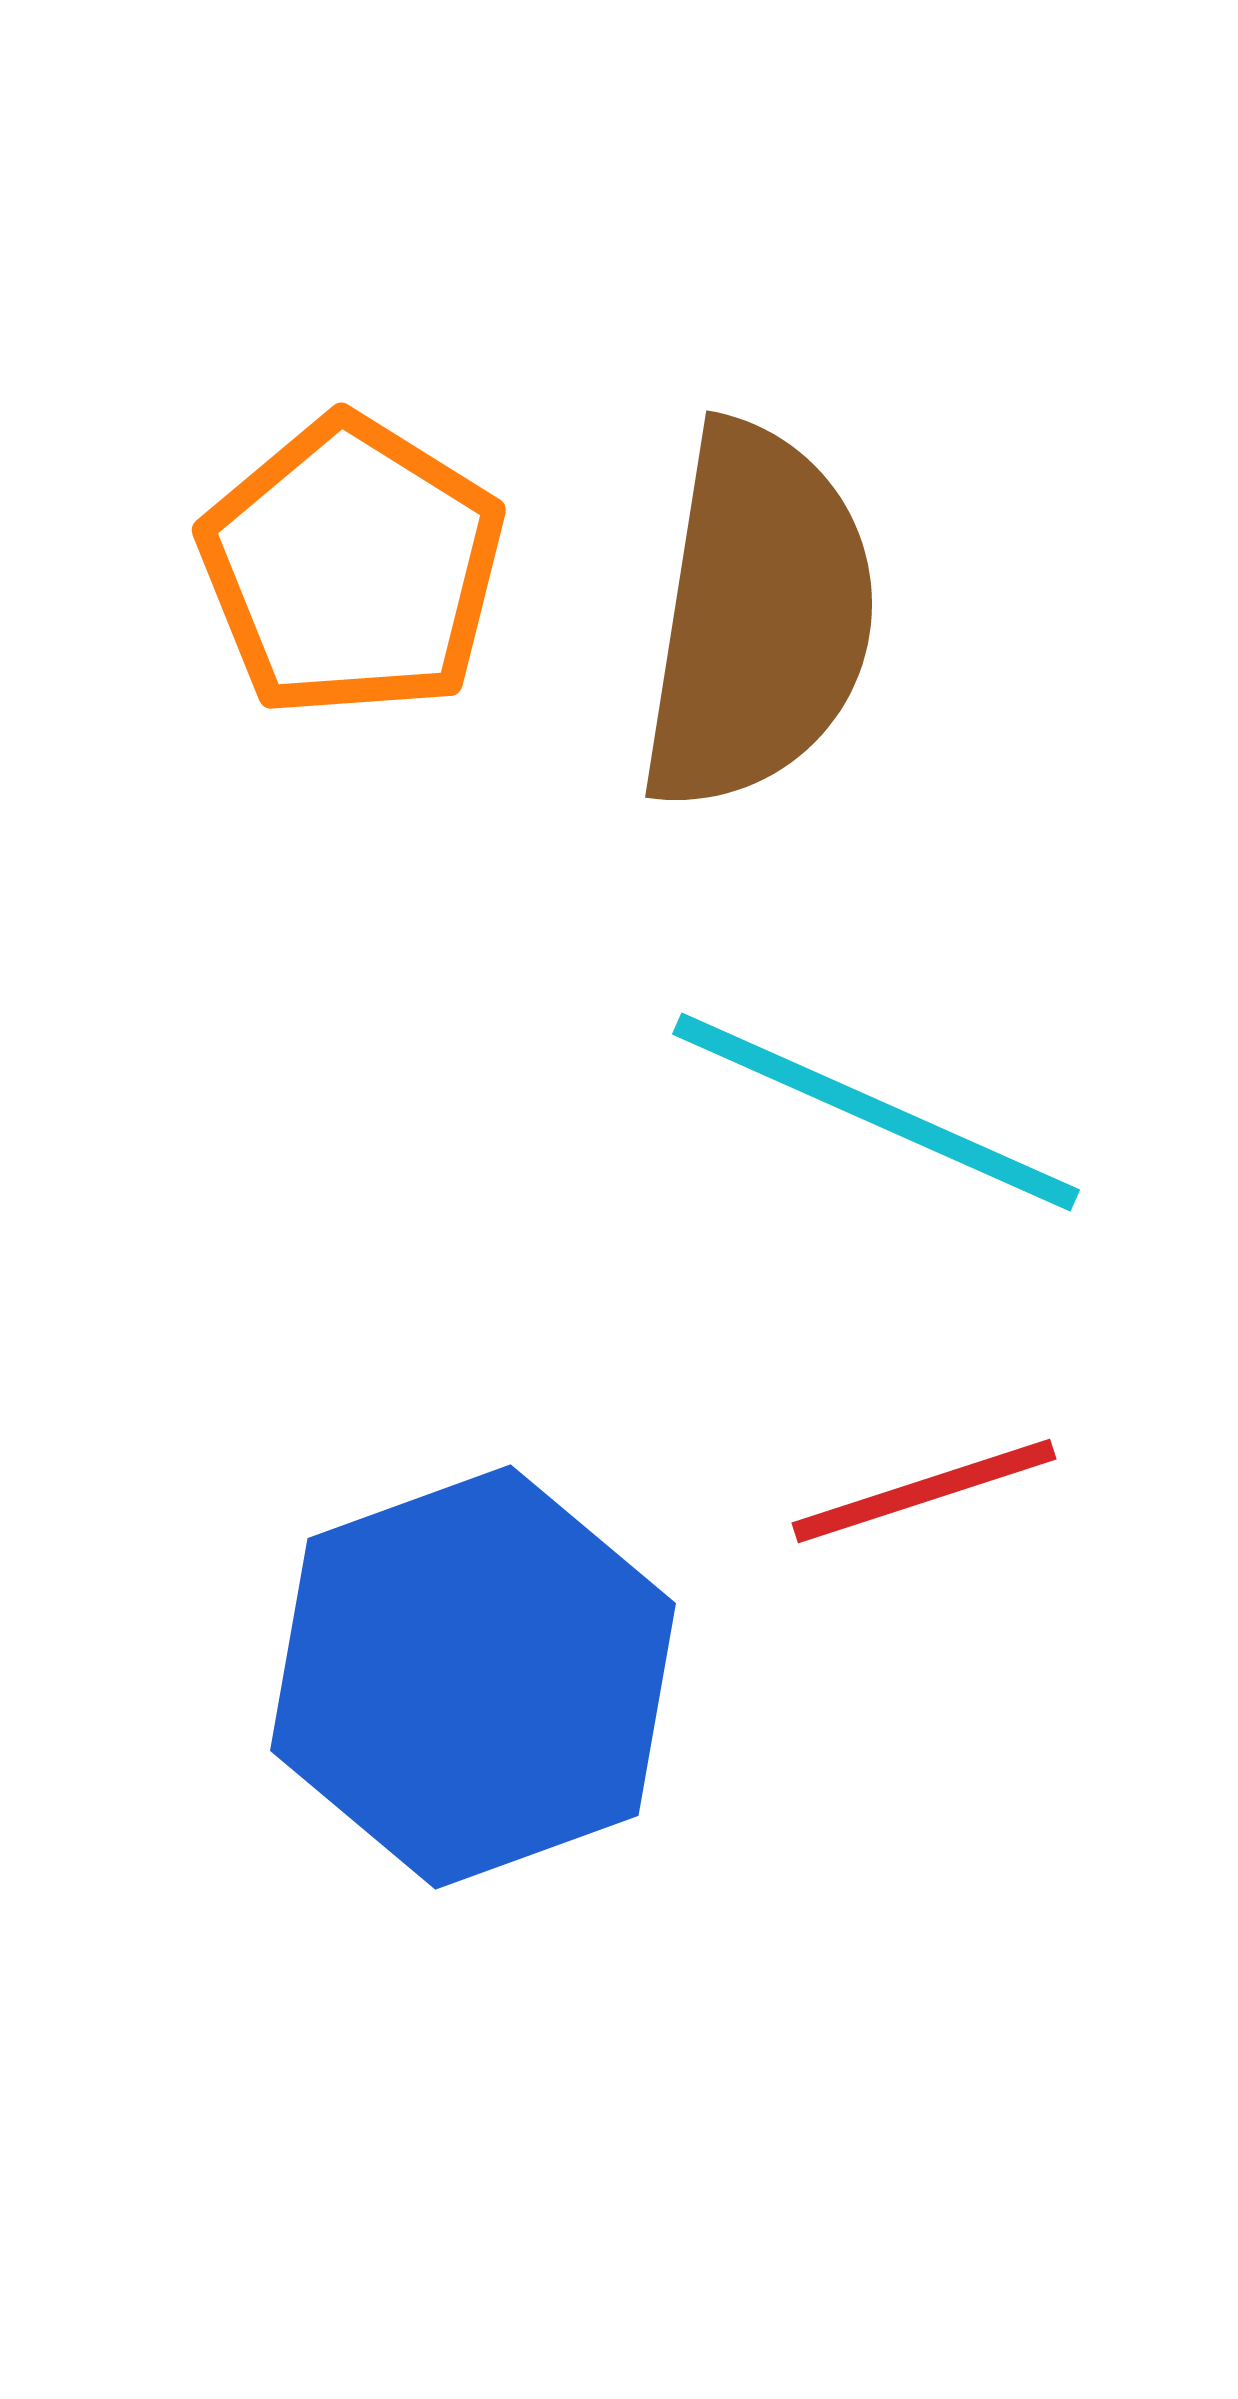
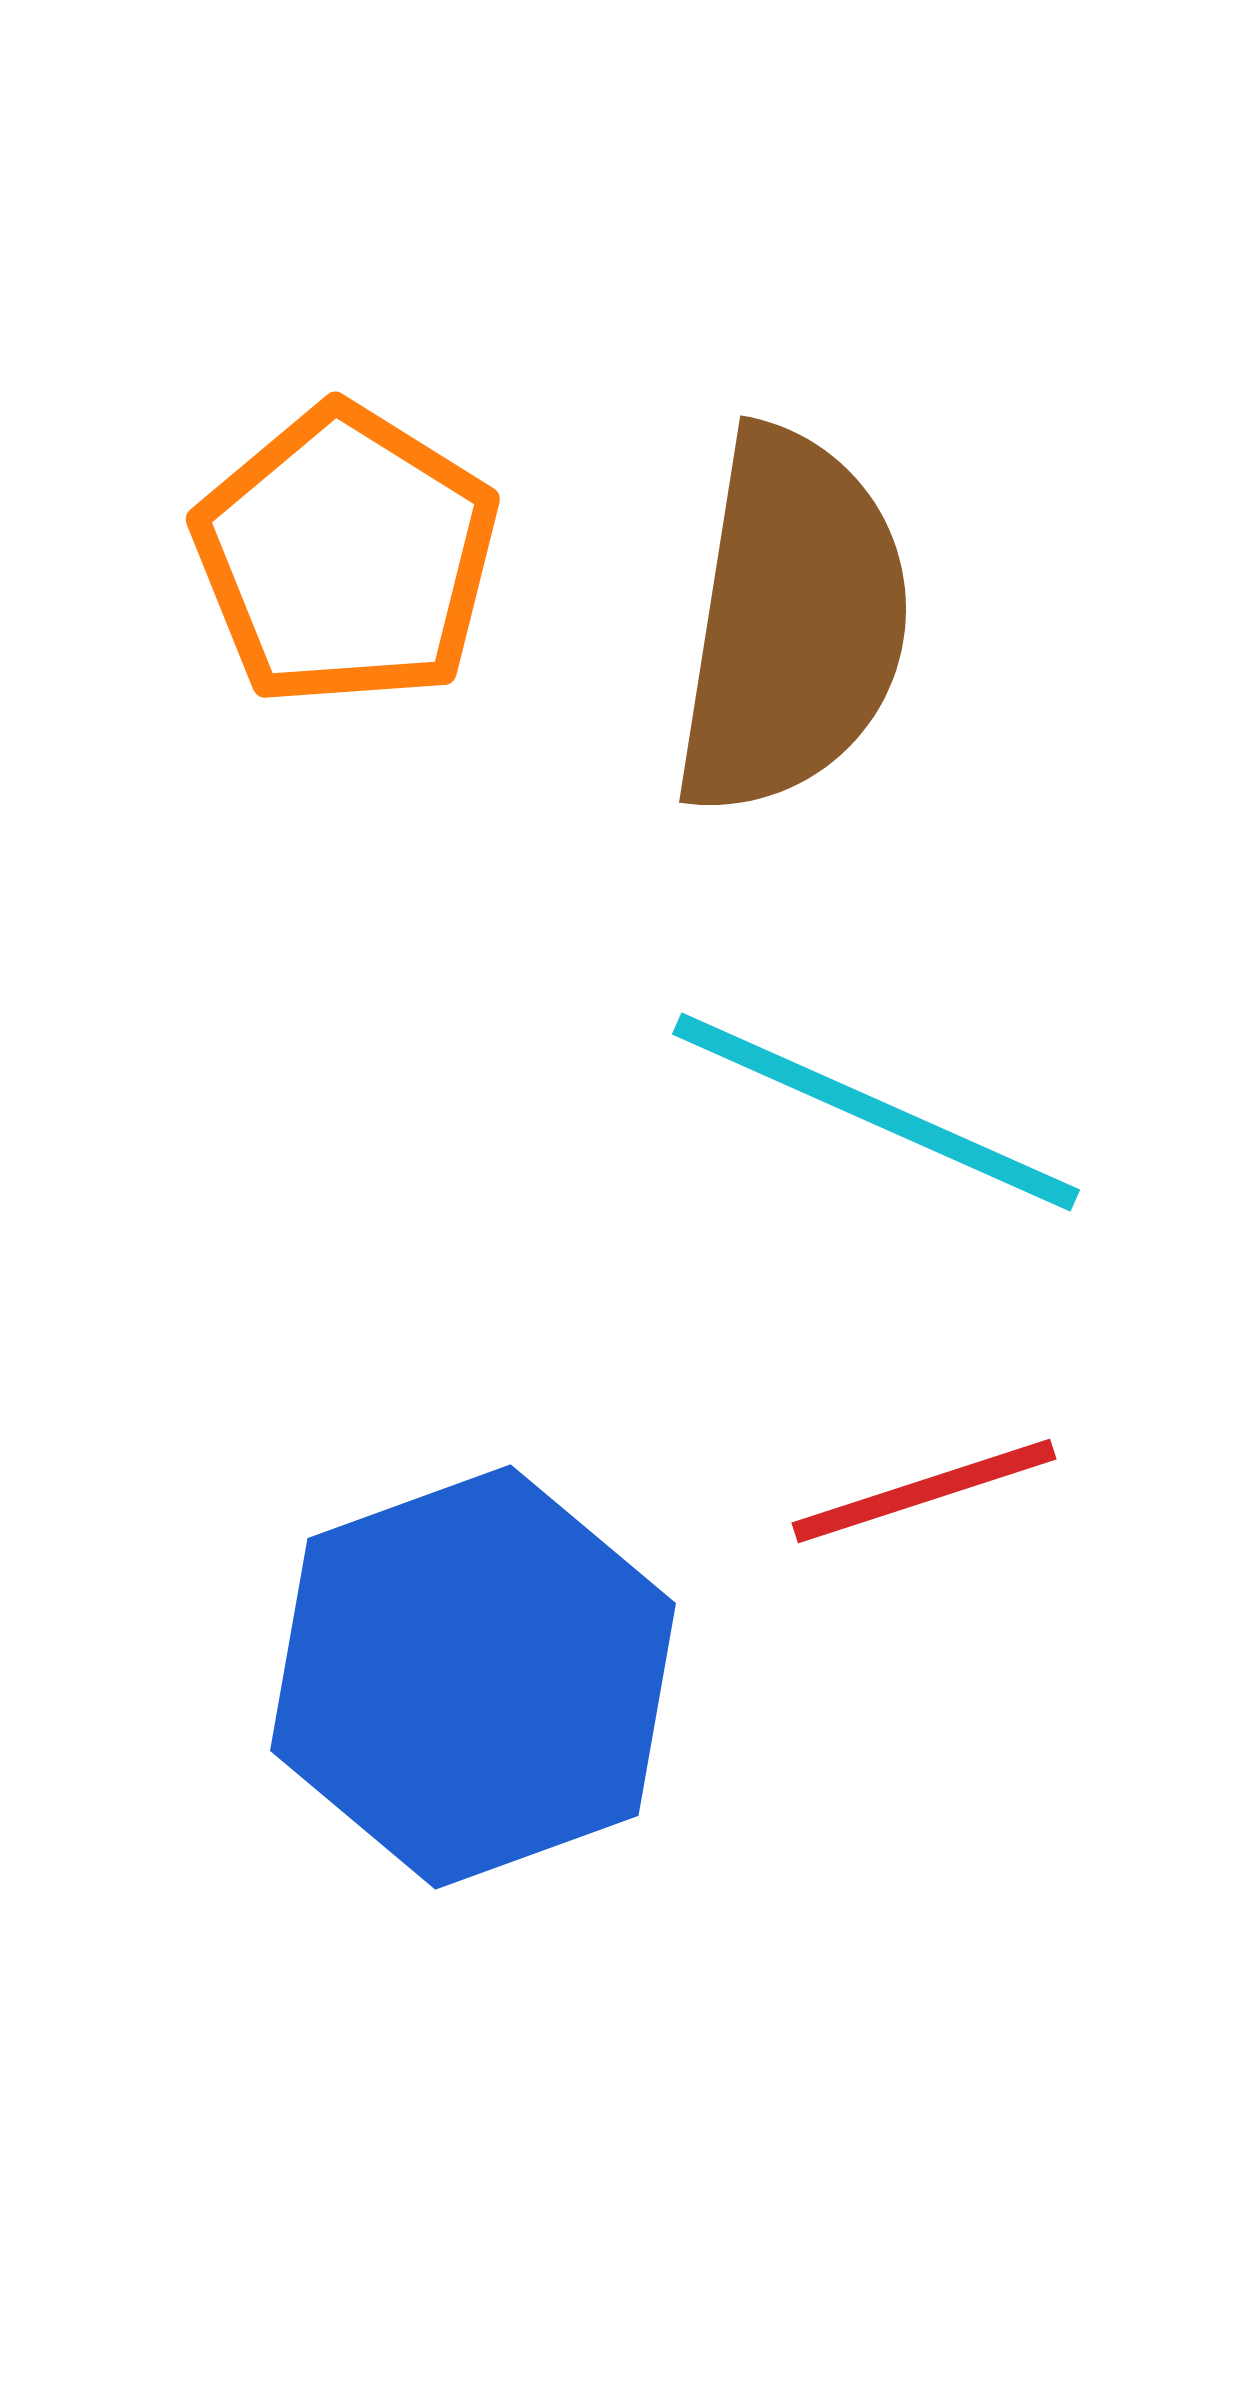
orange pentagon: moved 6 px left, 11 px up
brown semicircle: moved 34 px right, 5 px down
